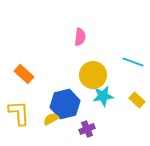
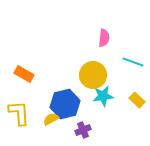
pink semicircle: moved 24 px right, 1 px down
orange rectangle: rotated 12 degrees counterclockwise
purple cross: moved 4 px left, 1 px down
